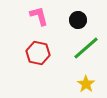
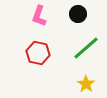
pink L-shape: rotated 145 degrees counterclockwise
black circle: moved 6 px up
